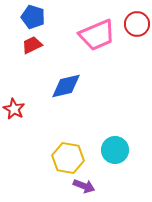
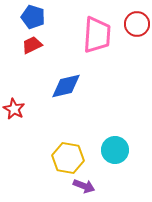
pink trapezoid: rotated 63 degrees counterclockwise
